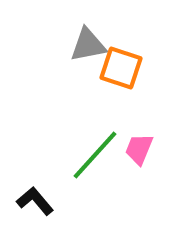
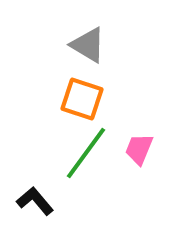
gray triangle: rotated 42 degrees clockwise
orange square: moved 39 px left, 31 px down
green line: moved 9 px left, 2 px up; rotated 6 degrees counterclockwise
